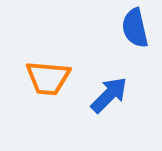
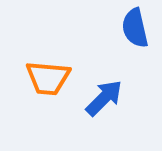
blue arrow: moved 5 px left, 3 px down
